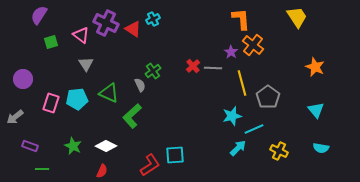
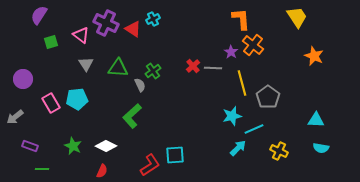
orange star: moved 1 px left, 11 px up
green triangle: moved 9 px right, 25 px up; rotated 20 degrees counterclockwise
pink rectangle: rotated 48 degrees counterclockwise
cyan triangle: moved 10 px down; rotated 48 degrees counterclockwise
